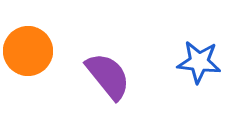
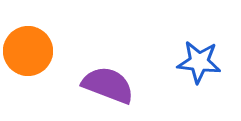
purple semicircle: moved 9 px down; rotated 30 degrees counterclockwise
